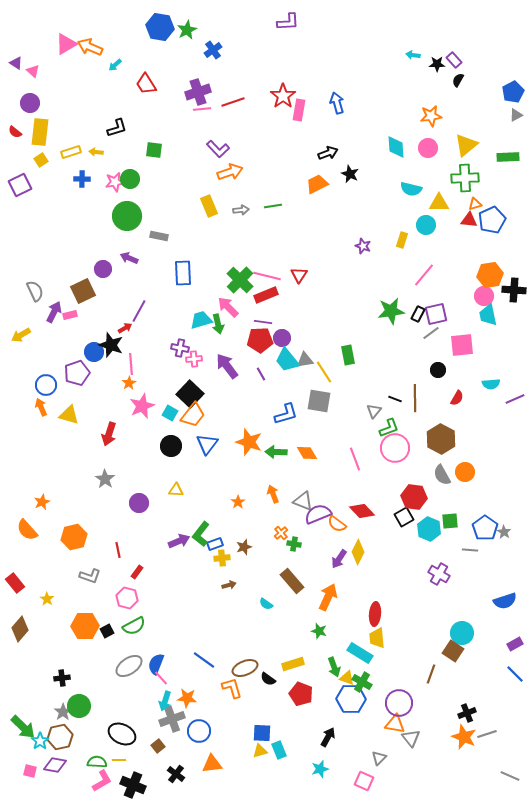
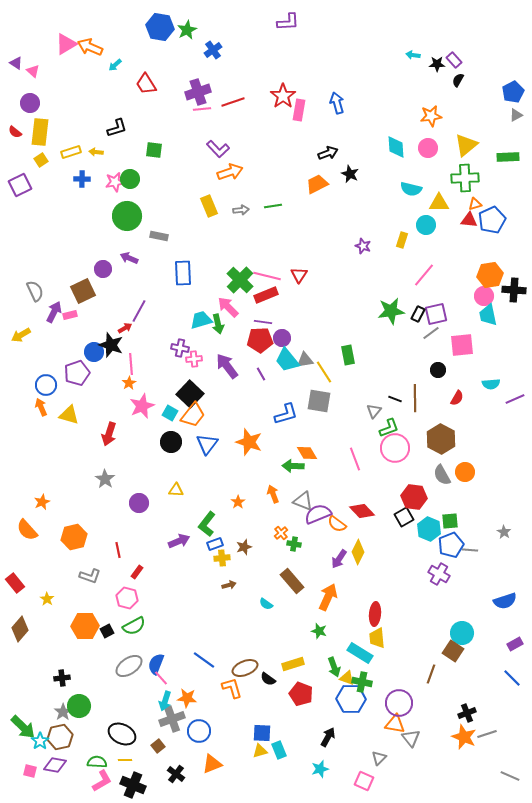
black circle at (171, 446): moved 4 px up
green arrow at (276, 452): moved 17 px right, 14 px down
blue pentagon at (485, 528): moved 34 px left, 17 px down; rotated 15 degrees clockwise
green L-shape at (201, 534): moved 6 px right, 10 px up
blue line at (515, 674): moved 3 px left, 4 px down
green cross at (362, 682): rotated 18 degrees counterclockwise
yellow line at (119, 760): moved 6 px right
orange triangle at (212, 764): rotated 15 degrees counterclockwise
